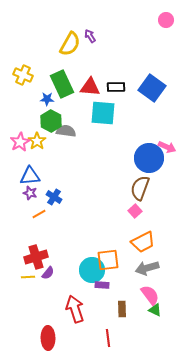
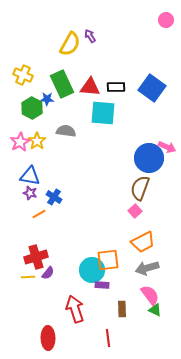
green hexagon: moved 19 px left, 13 px up
blue triangle: rotated 15 degrees clockwise
